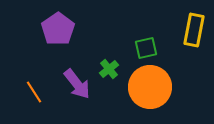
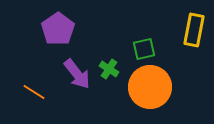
green square: moved 2 px left, 1 px down
green cross: rotated 18 degrees counterclockwise
purple arrow: moved 10 px up
orange line: rotated 25 degrees counterclockwise
